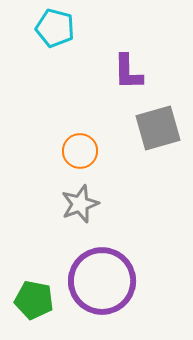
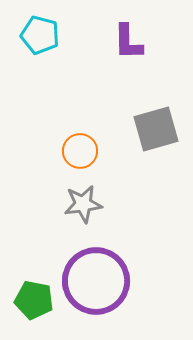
cyan pentagon: moved 15 px left, 7 px down
purple L-shape: moved 30 px up
gray square: moved 2 px left, 1 px down
gray star: moved 3 px right; rotated 12 degrees clockwise
purple circle: moved 6 px left
